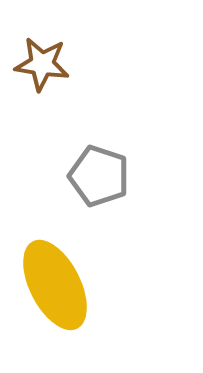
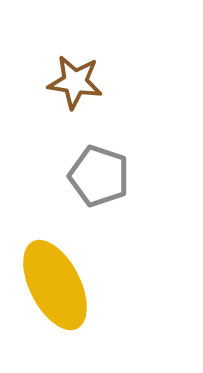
brown star: moved 33 px right, 18 px down
